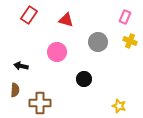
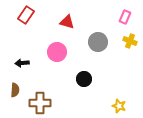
red rectangle: moved 3 px left
red triangle: moved 1 px right, 2 px down
black arrow: moved 1 px right, 3 px up; rotated 16 degrees counterclockwise
